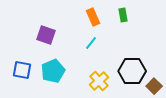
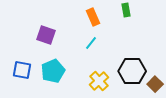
green rectangle: moved 3 px right, 5 px up
brown square: moved 1 px right, 2 px up
